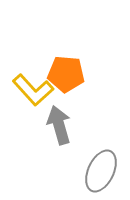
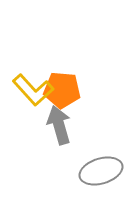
orange pentagon: moved 4 px left, 16 px down
gray ellipse: rotated 48 degrees clockwise
